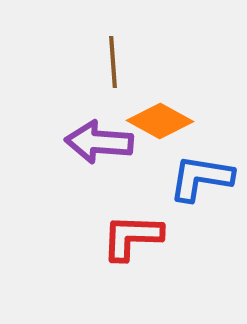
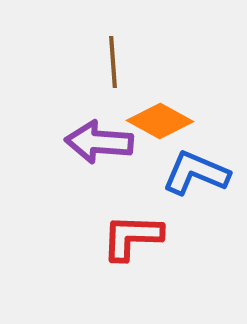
blue L-shape: moved 5 px left, 5 px up; rotated 14 degrees clockwise
